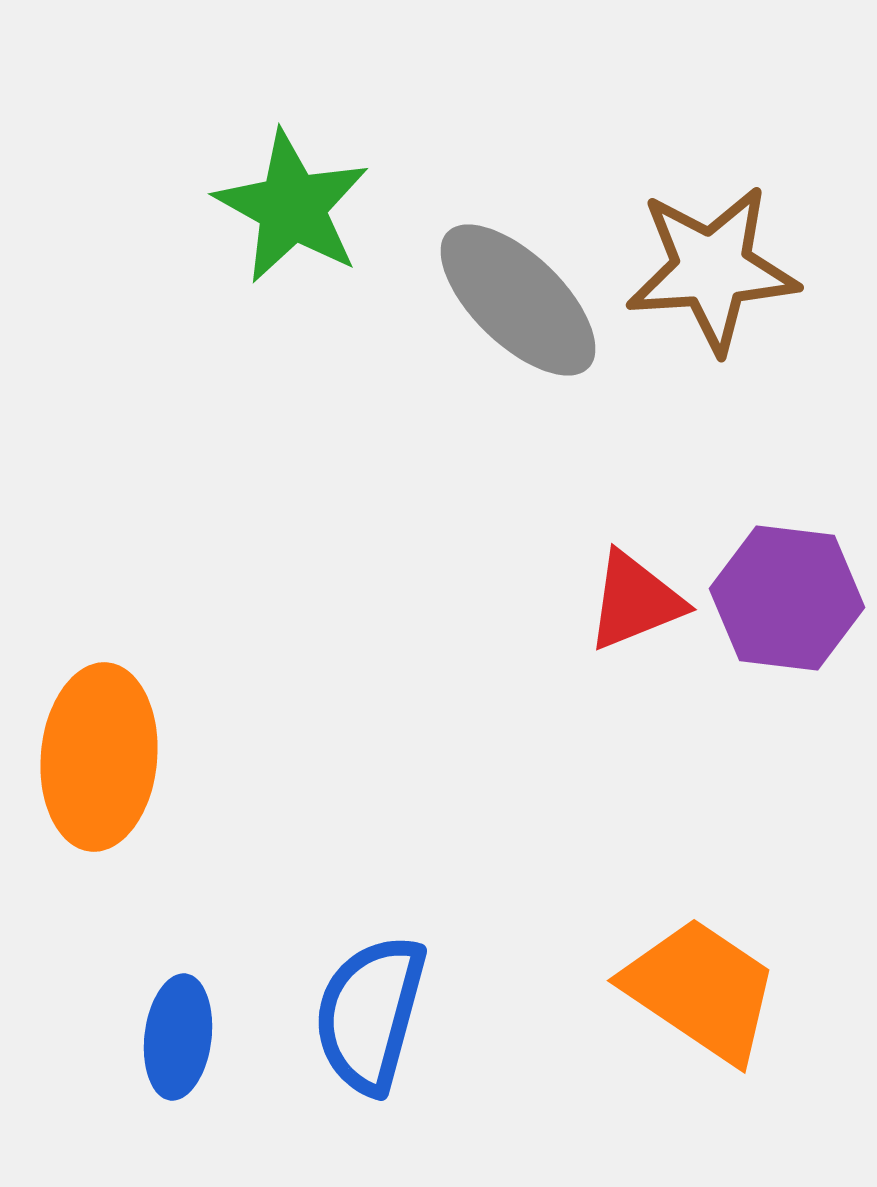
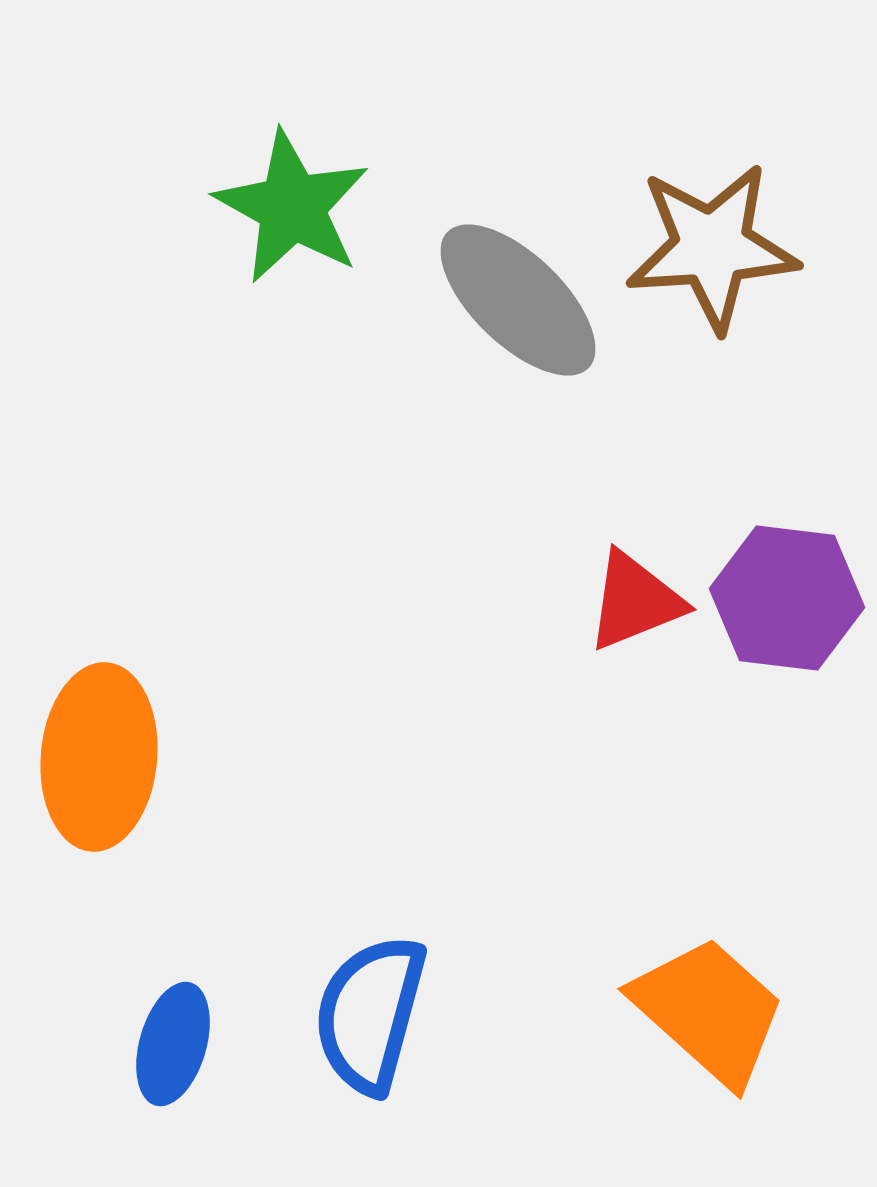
brown star: moved 22 px up
orange trapezoid: moved 8 px right, 21 px down; rotated 8 degrees clockwise
blue ellipse: moved 5 px left, 7 px down; rotated 9 degrees clockwise
